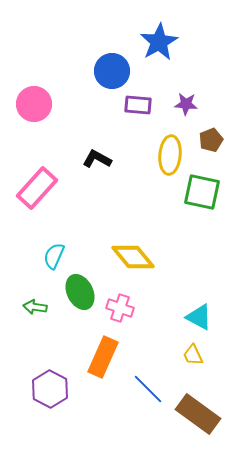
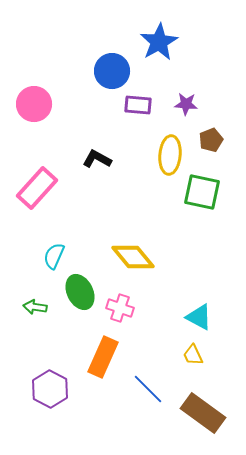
brown rectangle: moved 5 px right, 1 px up
